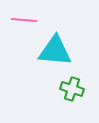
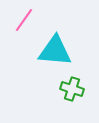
pink line: rotated 60 degrees counterclockwise
